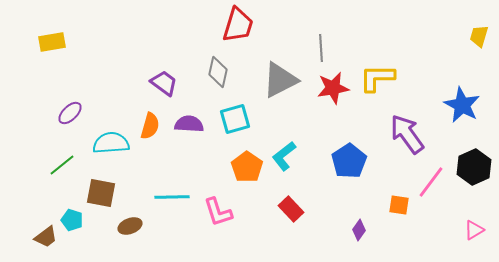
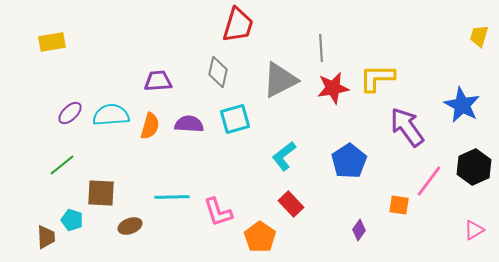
purple trapezoid: moved 6 px left, 2 px up; rotated 40 degrees counterclockwise
purple arrow: moved 7 px up
cyan semicircle: moved 28 px up
orange pentagon: moved 13 px right, 70 px down
pink line: moved 2 px left, 1 px up
brown square: rotated 8 degrees counterclockwise
red rectangle: moved 5 px up
brown trapezoid: rotated 55 degrees counterclockwise
